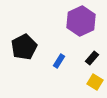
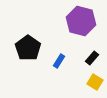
purple hexagon: rotated 20 degrees counterclockwise
black pentagon: moved 4 px right, 1 px down; rotated 10 degrees counterclockwise
